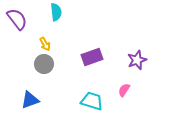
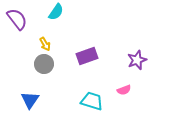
cyan semicircle: rotated 42 degrees clockwise
purple rectangle: moved 5 px left, 1 px up
pink semicircle: rotated 144 degrees counterclockwise
blue triangle: rotated 36 degrees counterclockwise
